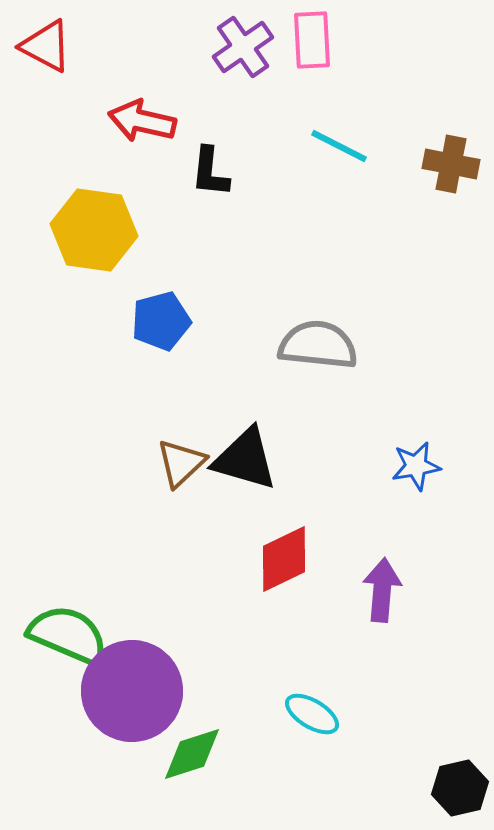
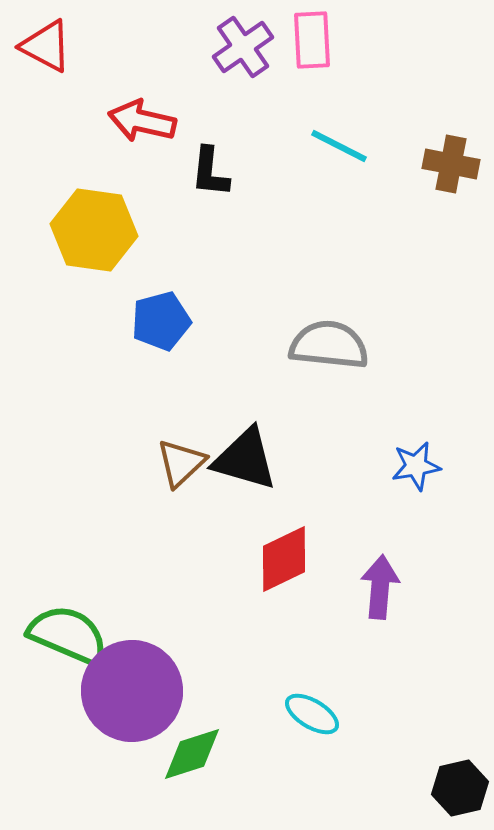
gray semicircle: moved 11 px right
purple arrow: moved 2 px left, 3 px up
